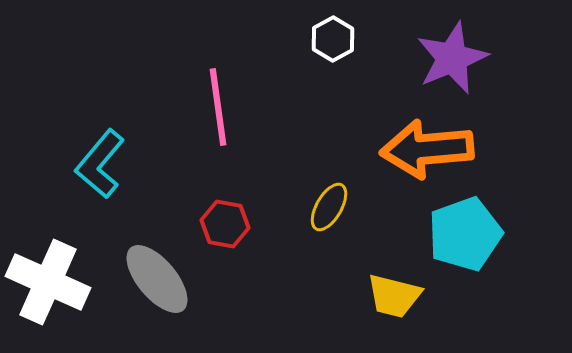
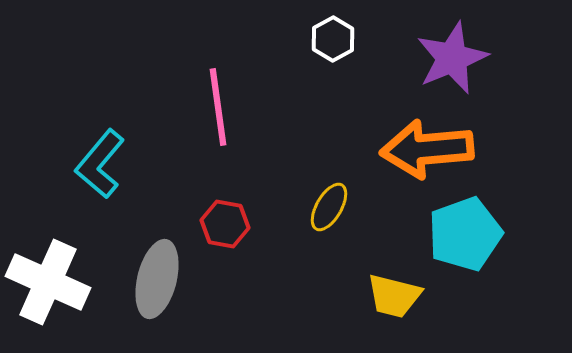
gray ellipse: rotated 54 degrees clockwise
